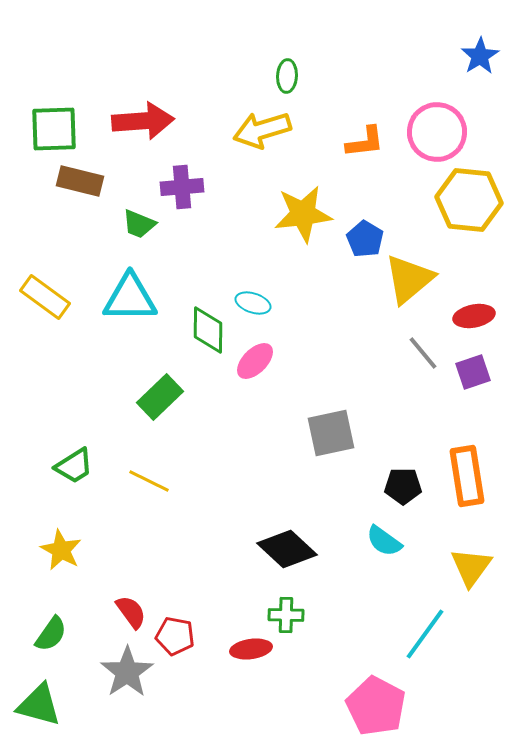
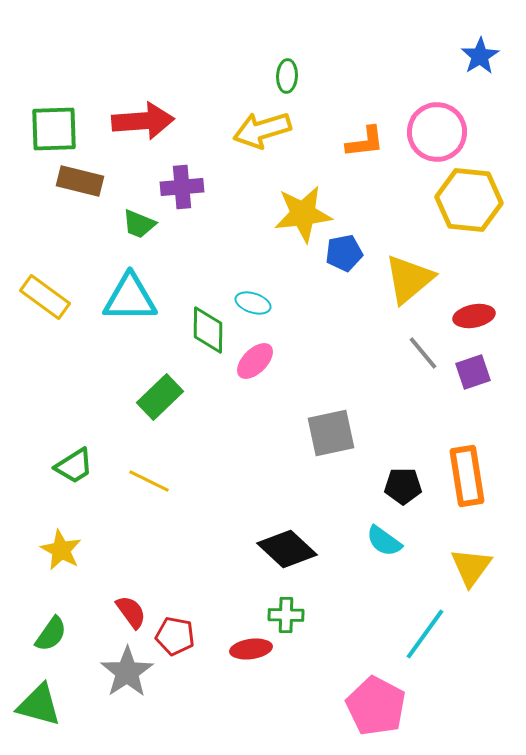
blue pentagon at (365, 239): moved 21 px left, 14 px down; rotated 30 degrees clockwise
